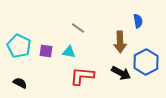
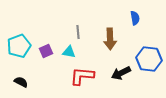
blue semicircle: moved 3 px left, 3 px up
gray line: moved 4 px down; rotated 48 degrees clockwise
brown arrow: moved 10 px left, 3 px up
cyan pentagon: rotated 25 degrees clockwise
purple square: rotated 32 degrees counterclockwise
blue hexagon: moved 3 px right, 3 px up; rotated 25 degrees counterclockwise
black arrow: rotated 126 degrees clockwise
black semicircle: moved 1 px right, 1 px up
